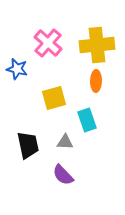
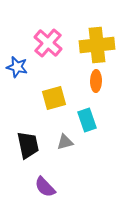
blue star: moved 2 px up
gray triangle: rotated 18 degrees counterclockwise
purple semicircle: moved 18 px left, 12 px down
